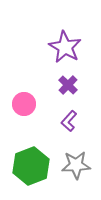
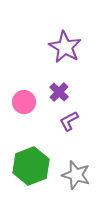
purple cross: moved 9 px left, 7 px down
pink circle: moved 2 px up
purple L-shape: rotated 20 degrees clockwise
gray star: moved 10 px down; rotated 20 degrees clockwise
